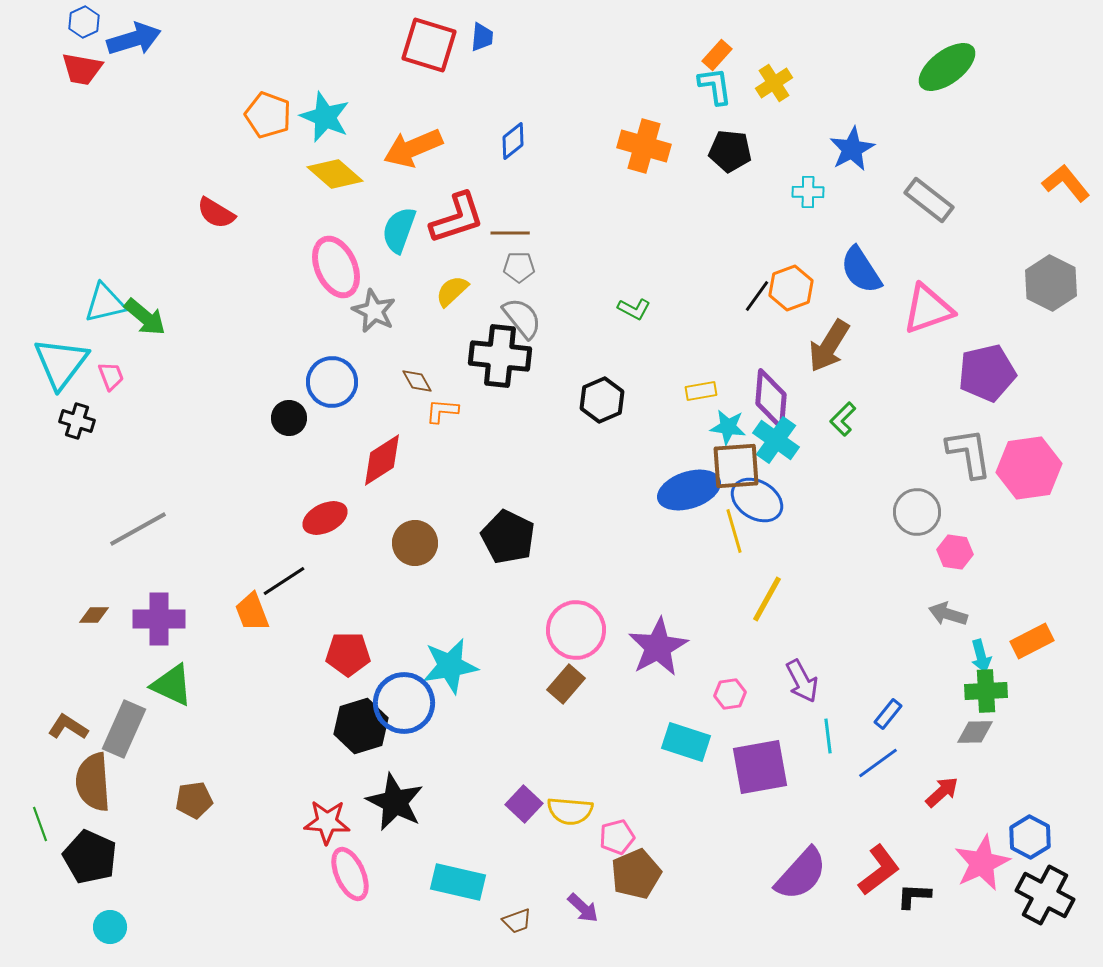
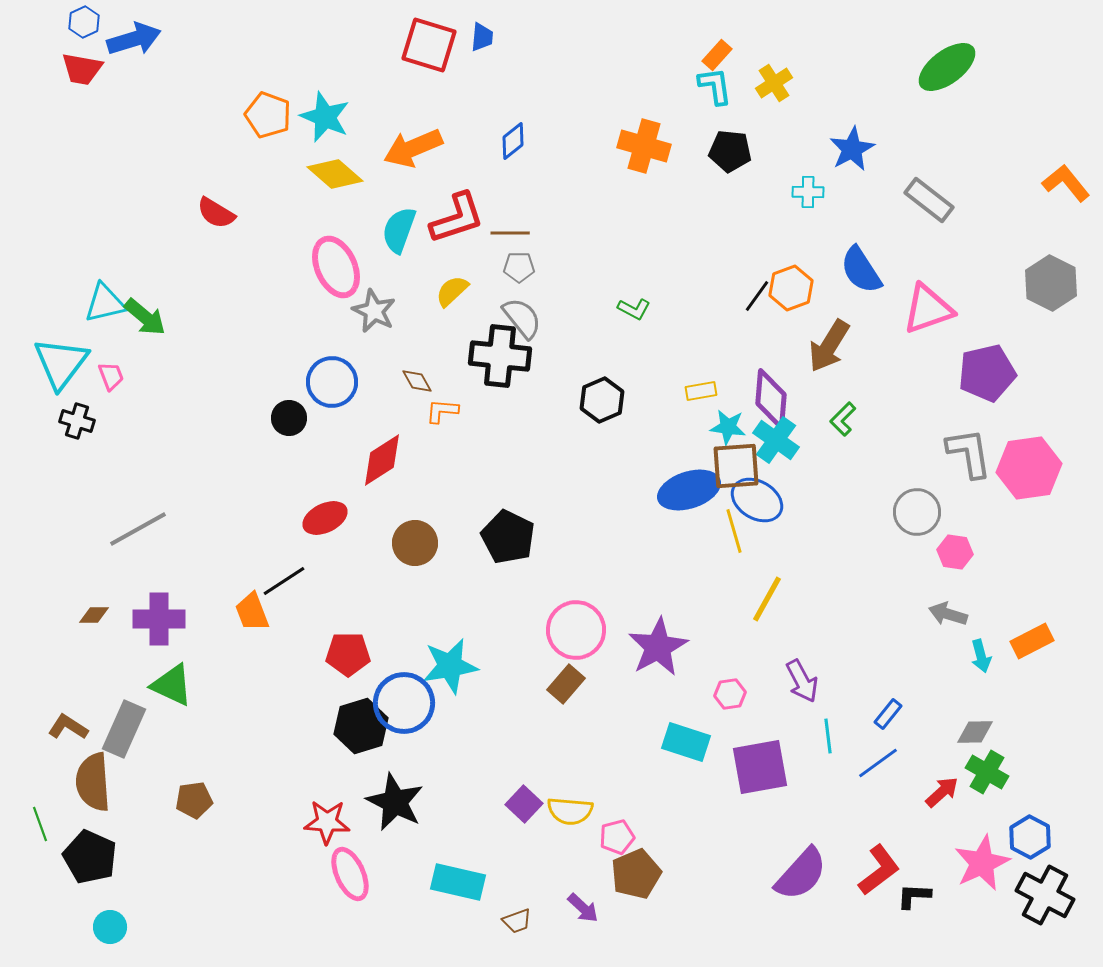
green cross at (986, 691): moved 1 px right, 81 px down; rotated 33 degrees clockwise
